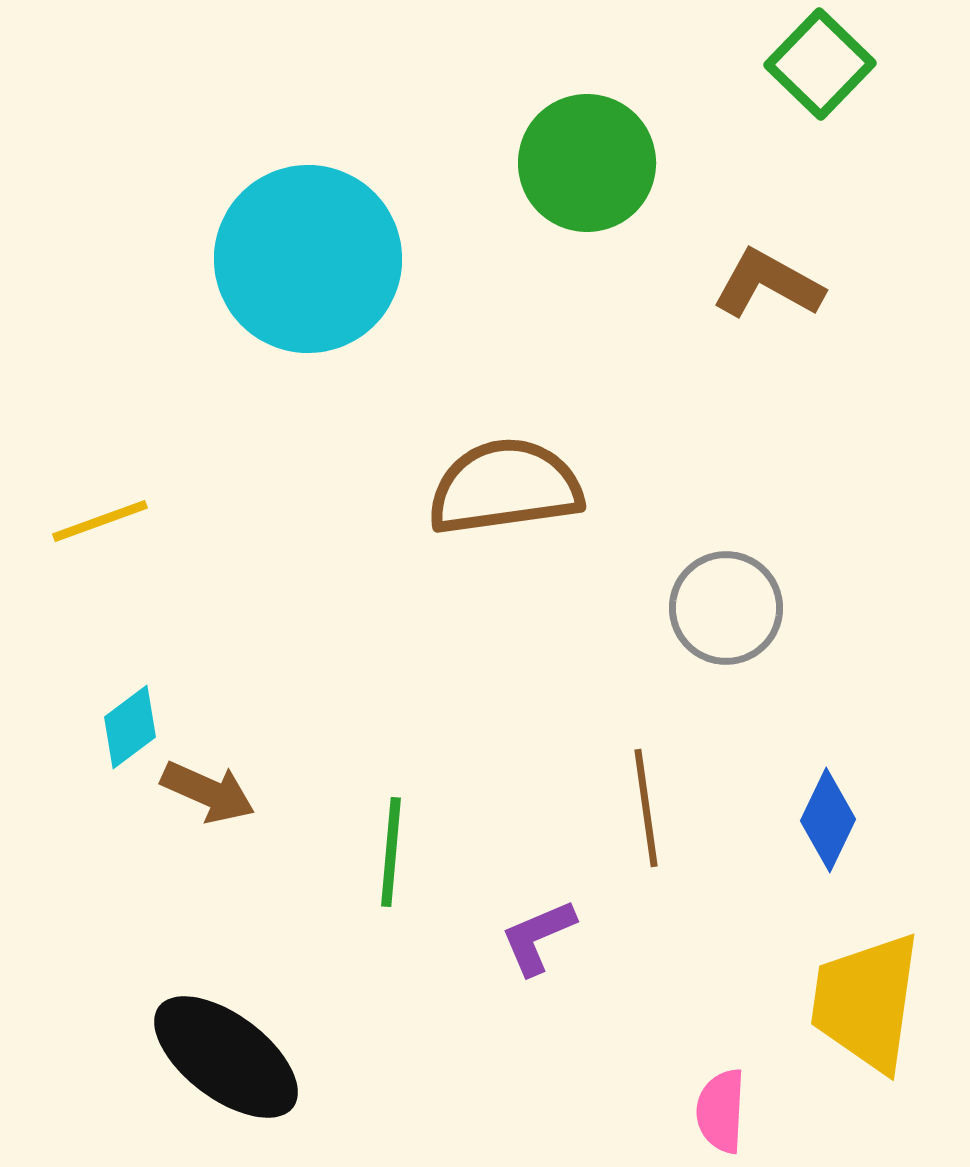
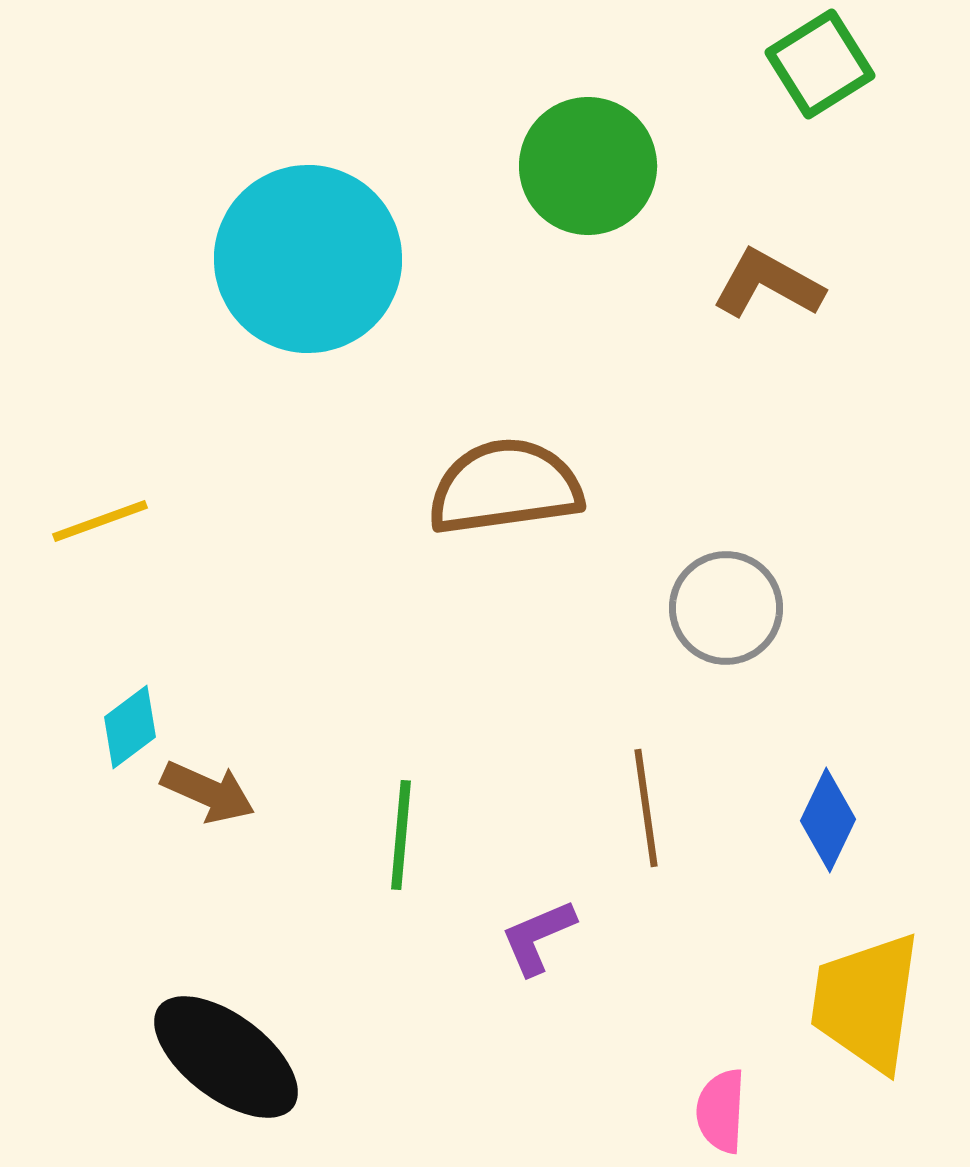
green square: rotated 14 degrees clockwise
green circle: moved 1 px right, 3 px down
green line: moved 10 px right, 17 px up
